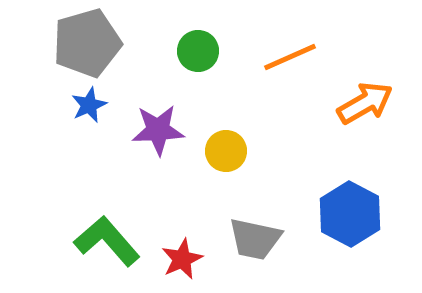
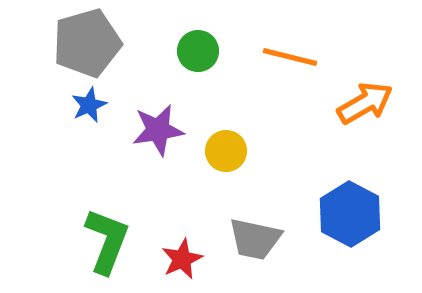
orange line: rotated 38 degrees clockwise
purple star: rotated 6 degrees counterclockwise
green L-shape: rotated 62 degrees clockwise
